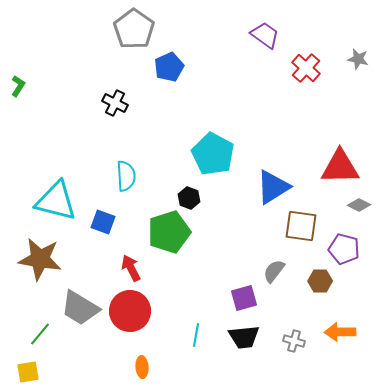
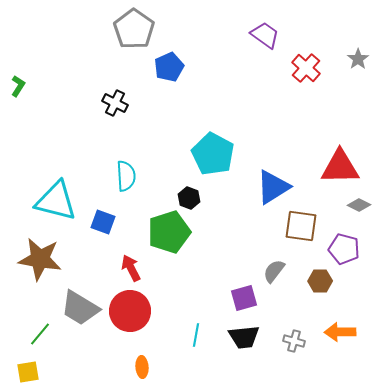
gray star: rotated 25 degrees clockwise
